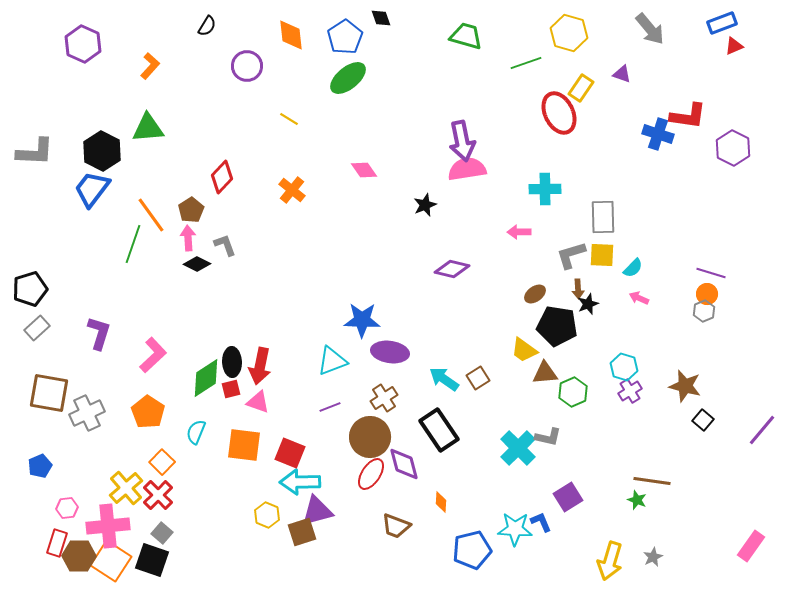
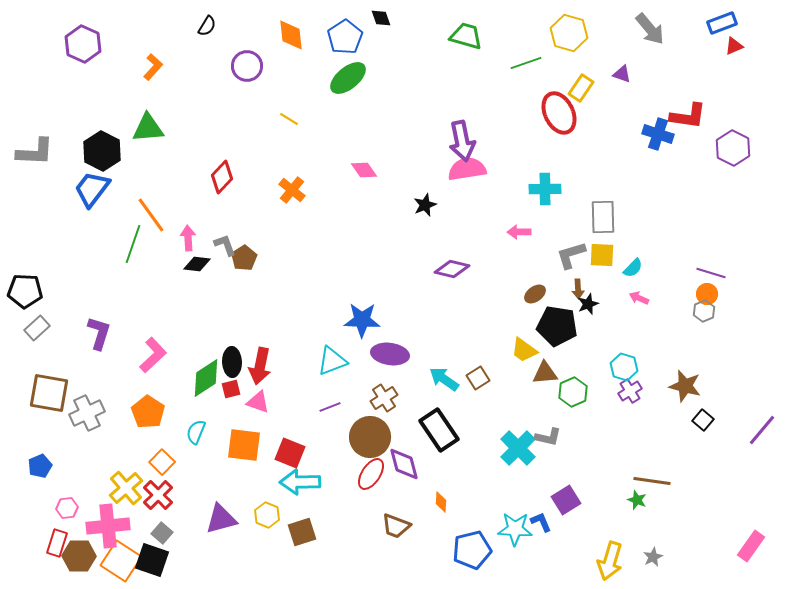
orange L-shape at (150, 66): moved 3 px right, 1 px down
brown pentagon at (191, 210): moved 53 px right, 48 px down
black diamond at (197, 264): rotated 20 degrees counterclockwise
black pentagon at (30, 289): moved 5 px left, 2 px down; rotated 20 degrees clockwise
purple ellipse at (390, 352): moved 2 px down
purple square at (568, 497): moved 2 px left, 3 px down
purple triangle at (317, 511): moved 96 px left, 8 px down
orange square at (111, 561): moved 10 px right
